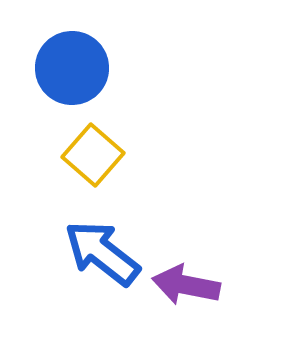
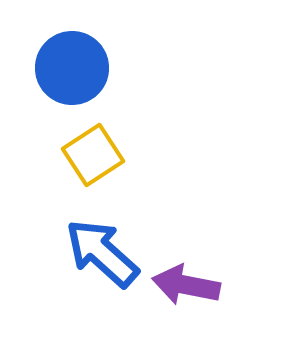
yellow square: rotated 16 degrees clockwise
blue arrow: rotated 4 degrees clockwise
